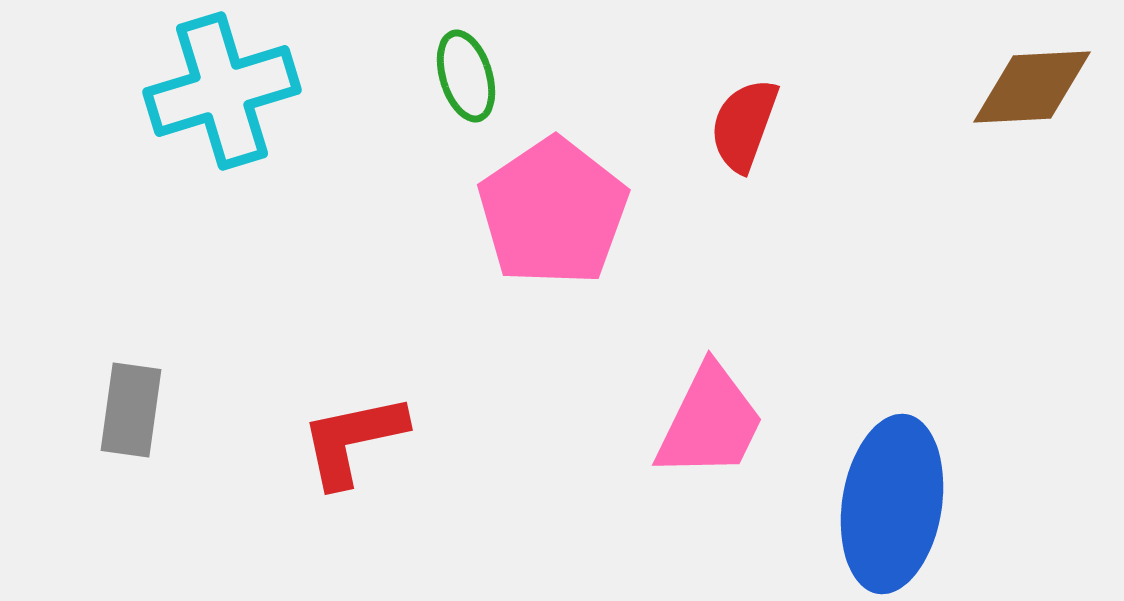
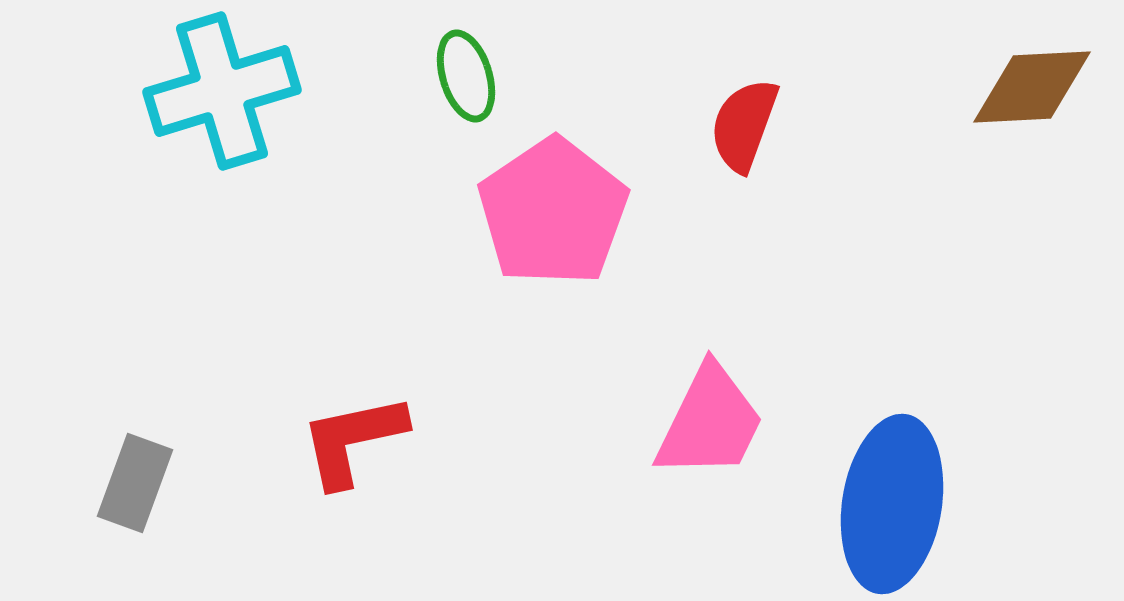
gray rectangle: moved 4 px right, 73 px down; rotated 12 degrees clockwise
